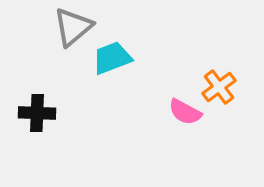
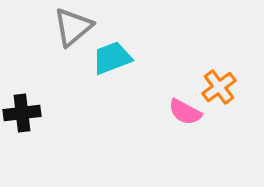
black cross: moved 15 px left; rotated 9 degrees counterclockwise
